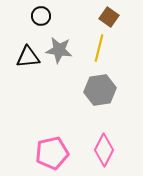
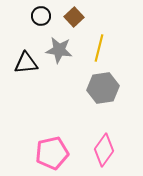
brown square: moved 35 px left; rotated 12 degrees clockwise
black triangle: moved 2 px left, 6 px down
gray hexagon: moved 3 px right, 2 px up
pink diamond: rotated 8 degrees clockwise
